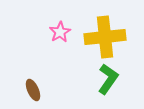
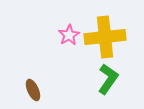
pink star: moved 9 px right, 3 px down
